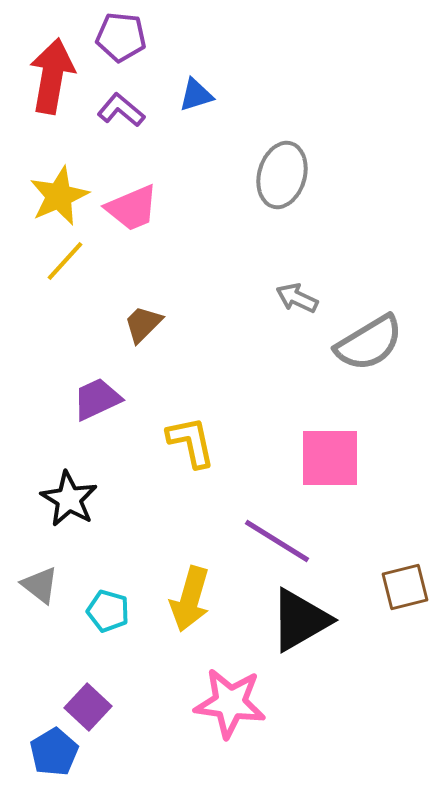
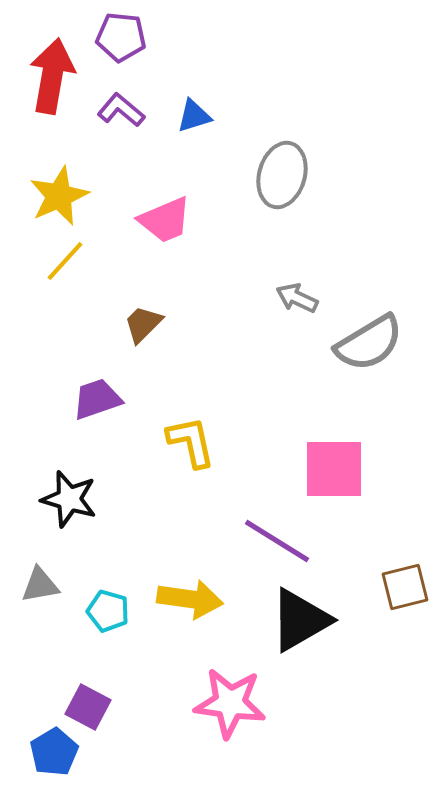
blue triangle: moved 2 px left, 21 px down
pink trapezoid: moved 33 px right, 12 px down
purple trapezoid: rotated 6 degrees clockwise
pink square: moved 4 px right, 11 px down
black star: rotated 14 degrees counterclockwise
gray triangle: rotated 48 degrees counterclockwise
yellow arrow: rotated 98 degrees counterclockwise
purple square: rotated 15 degrees counterclockwise
